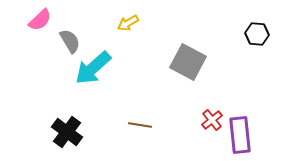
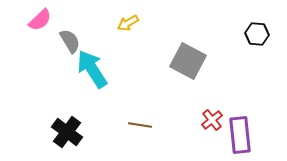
gray square: moved 1 px up
cyan arrow: moved 1 px left, 1 px down; rotated 99 degrees clockwise
